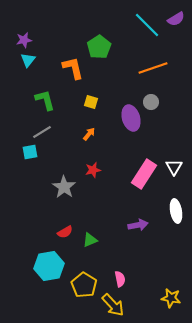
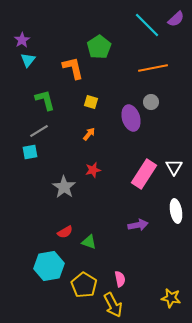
purple semicircle: rotated 12 degrees counterclockwise
purple star: moved 2 px left; rotated 21 degrees counterclockwise
orange line: rotated 8 degrees clockwise
gray line: moved 3 px left, 1 px up
green triangle: moved 1 px left, 2 px down; rotated 42 degrees clockwise
yellow arrow: rotated 15 degrees clockwise
